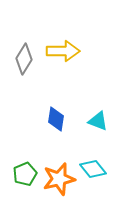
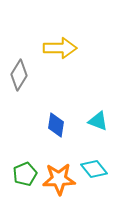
yellow arrow: moved 3 px left, 3 px up
gray diamond: moved 5 px left, 16 px down
blue diamond: moved 6 px down
cyan diamond: moved 1 px right
orange star: rotated 12 degrees clockwise
